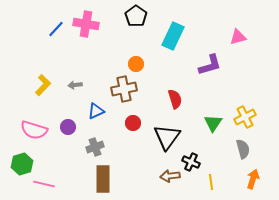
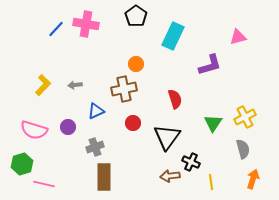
brown rectangle: moved 1 px right, 2 px up
